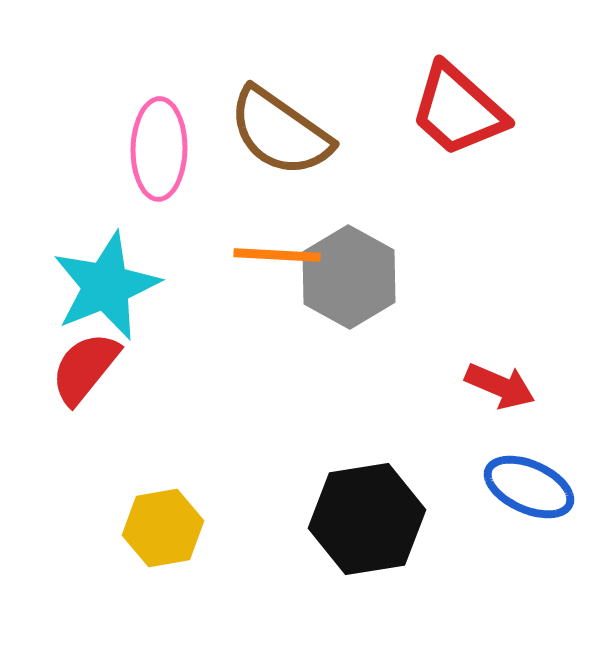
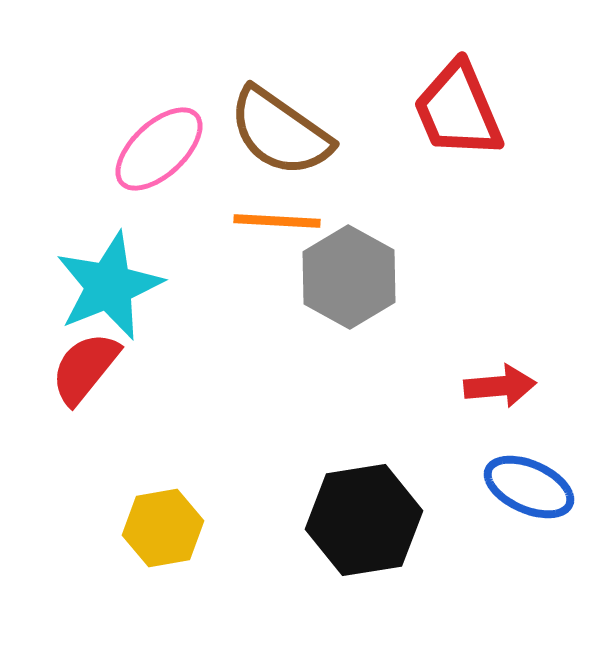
red trapezoid: rotated 25 degrees clockwise
pink ellipse: rotated 46 degrees clockwise
orange line: moved 34 px up
cyan star: moved 3 px right
red arrow: rotated 28 degrees counterclockwise
black hexagon: moved 3 px left, 1 px down
